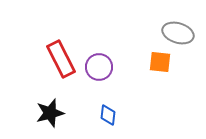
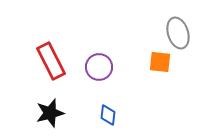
gray ellipse: rotated 56 degrees clockwise
red rectangle: moved 10 px left, 2 px down
